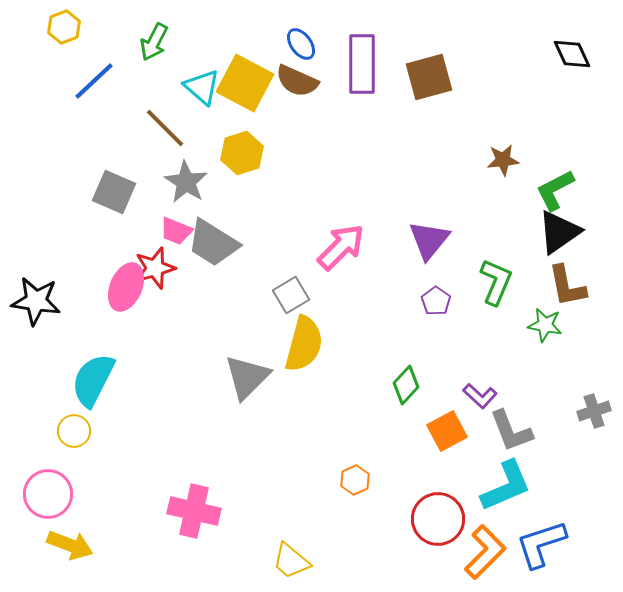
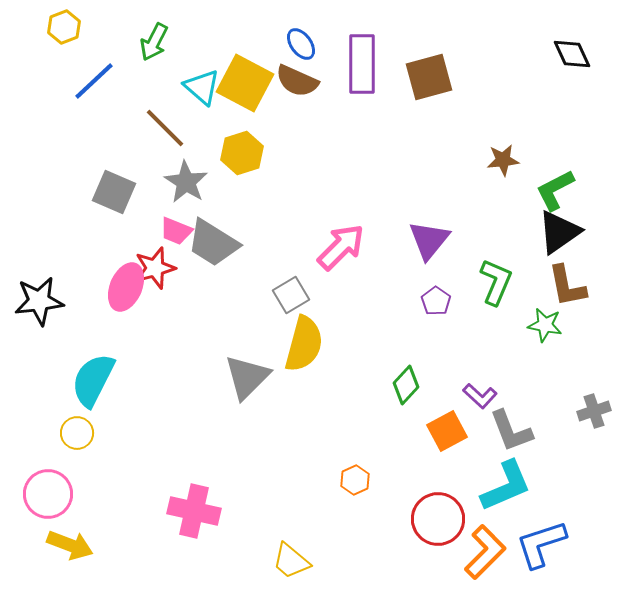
black star at (36, 301): moved 3 px right; rotated 15 degrees counterclockwise
yellow circle at (74, 431): moved 3 px right, 2 px down
